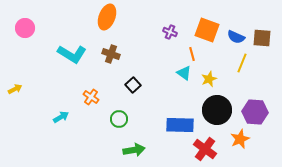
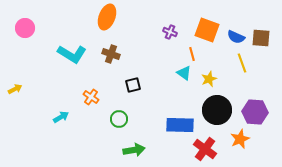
brown square: moved 1 px left
yellow line: rotated 42 degrees counterclockwise
black square: rotated 28 degrees clockwise
